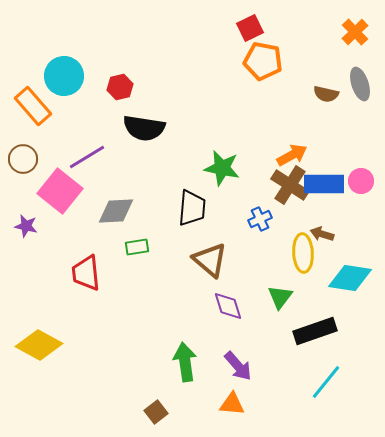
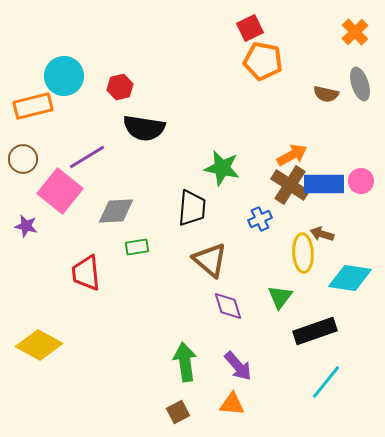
orange rectangle: rotated 63 degrees counterclockwise
brown square: moved 22 px right; rotated 10 degrees clockwise
